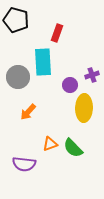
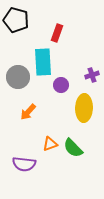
purple circle: moved 9 px left
